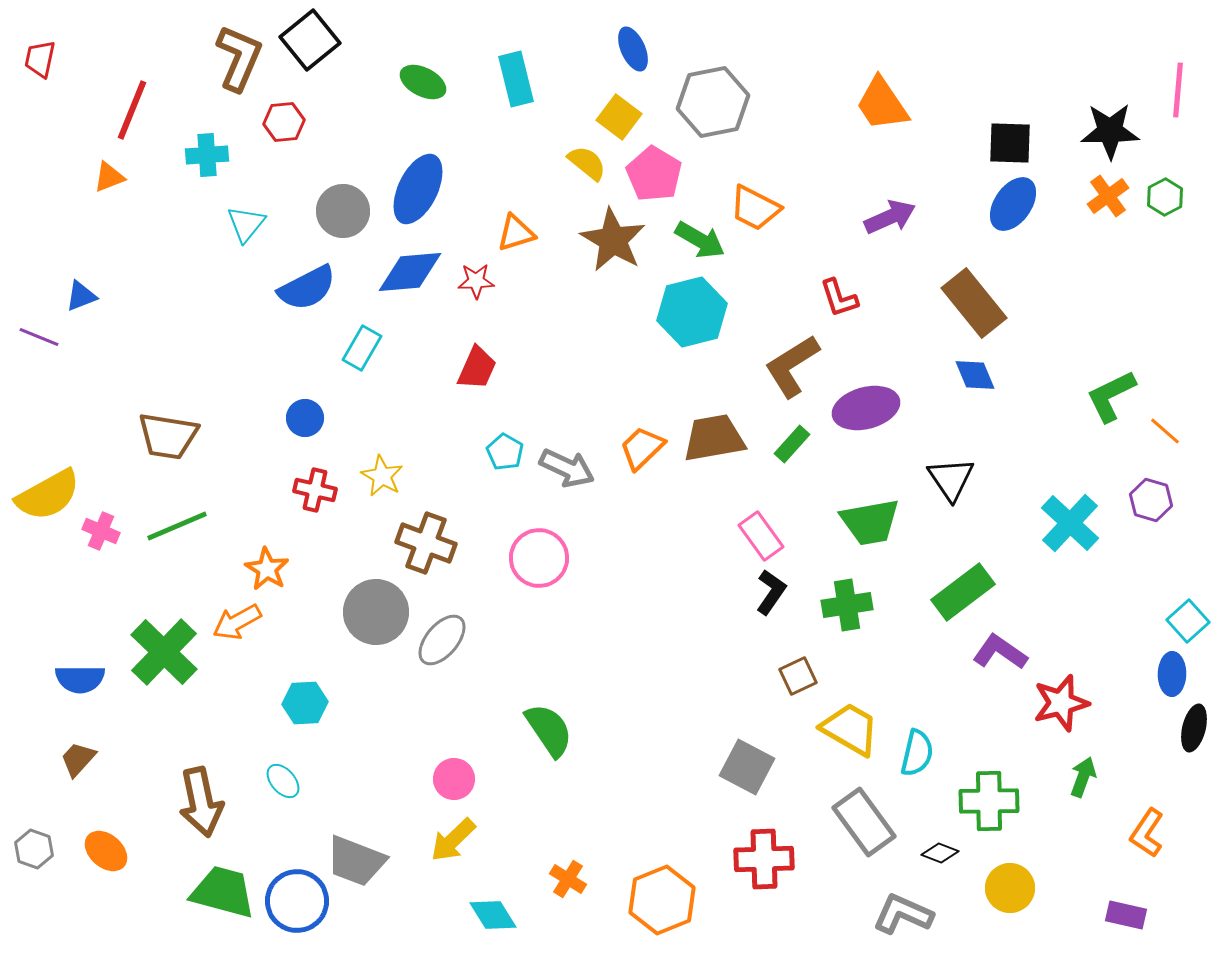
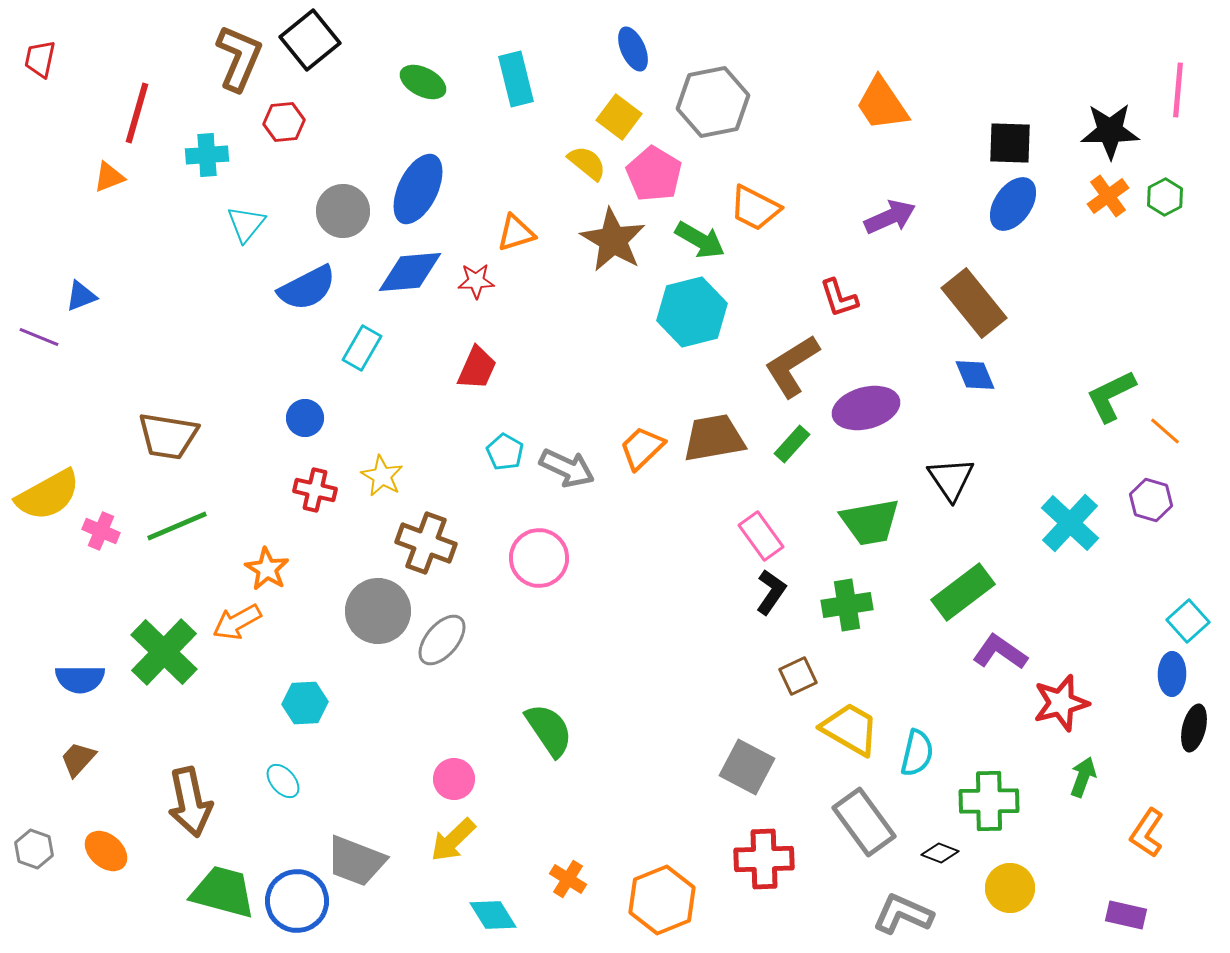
red line at (132, 110): moved 5 px right, 3 px down; rotated 6 degrees counterclockwise
gray circle at (376, 612): moved 2 px right, 1 px up
brown arrow at (201, 802): moved 11 px left
